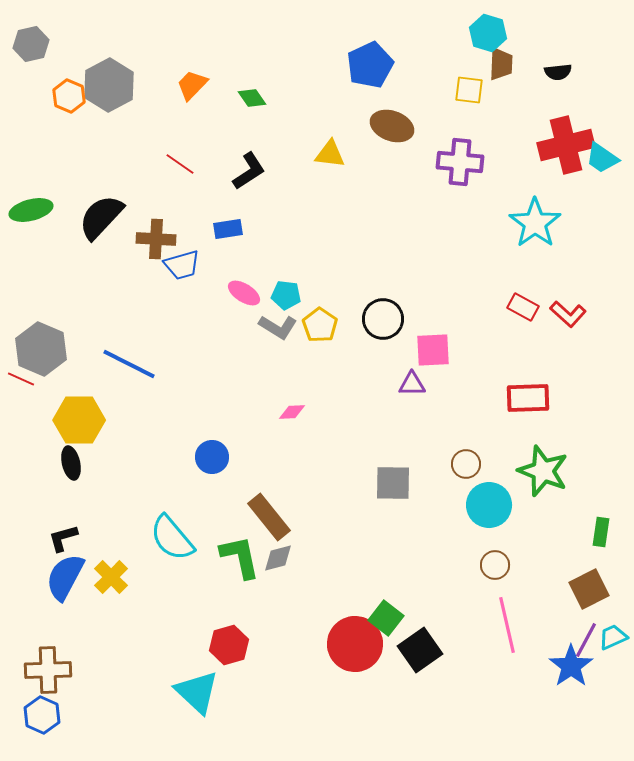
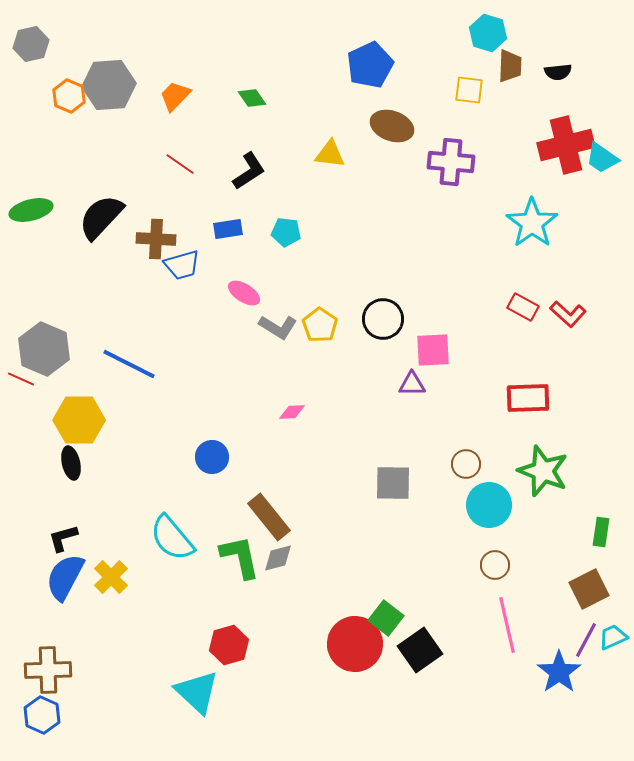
brown trapezoid at (501, 64): moved 9 px right, 2 px down
gray hexagon at (109, 85): rotated 24 degrees clockwise
orange trapezoid at (192, 85): moved 17 px left, 11 px down
purple cross at (460, 162): moved 9 px left
cyan star at (535, 223): moved 3 px left
cyan pentagon at (286, 295): moved 63 px up
gray hexagon at (41, 349): moved 3 px right
blue star at (571, 666): moved 12 px left, 6 px down
